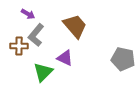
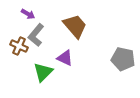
brown cross: rotated 24 degrees clockwise
